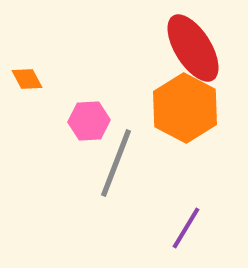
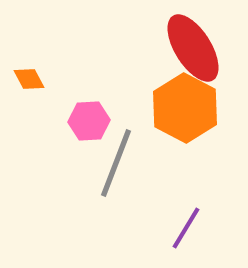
orange diamond: moved 2 px right
